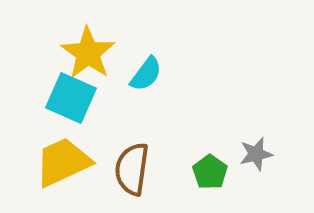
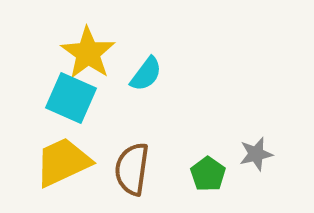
green pentagon: moved 2 px left, 2 px down
